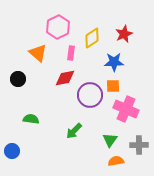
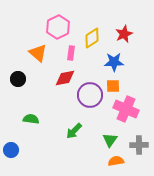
blue circle: moved 1 px left, 1 px up
